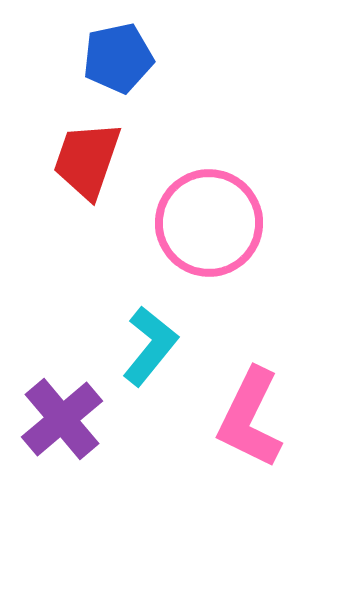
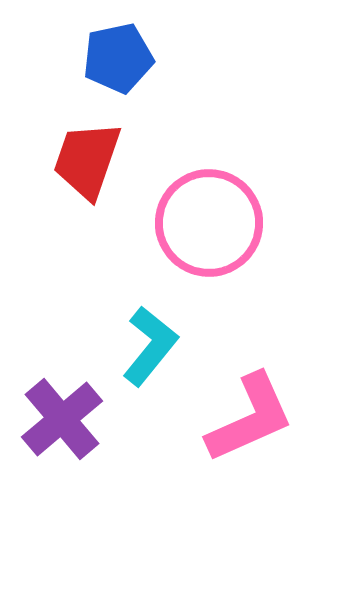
pink L-shape: rotated 140 degrees counterclockwise
